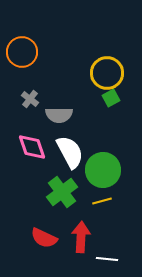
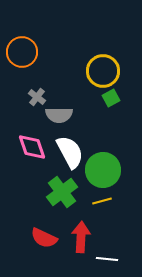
yellow circle: moved 4 px left, 2 px up
gray cross: moved 7 px right, 2 px up
